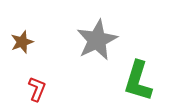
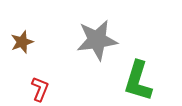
gray star: rotated 18 degrees clockwise
red L-shape: moved 3 px right
